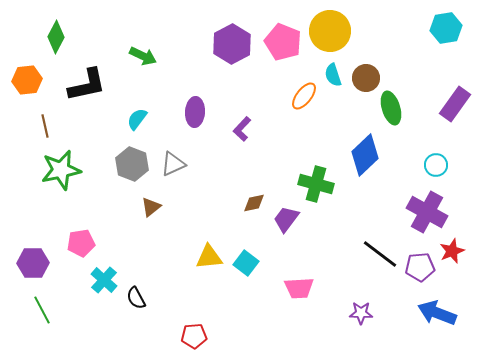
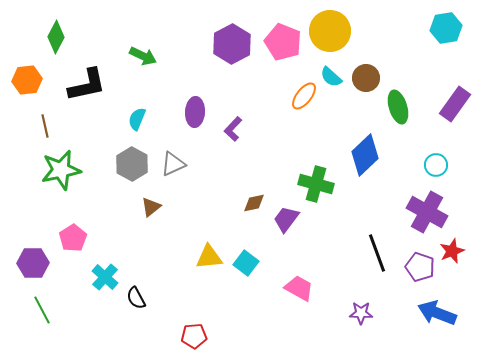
cyan semicircle at (333, 75): moved 2 px left, 2 px down; rotated 30 degrees counterclockwise
green ellipse at (391, 108): moved 7 px right, 1 px up
cyan semicircle at (137, 119): rotated 15 degrees counterclockwise
purple L-shape at (242, 129): moved 9 px left
gray hexagon at (132, 164): rotated 8 degrees clockwise
pink pentagon at (81, 243): moved 8 px left, 5 px up; rotated 24 degrees counterclockwise
black line at (380, 254): moved 3 px left, 1 px up; rotated 33 degrees clockwise
purple pentagon at (420, 267): rotated 24 degrees clockwise
cyan cross at (104, 280): moved 1 px right, 3 px up
pink trapezoid at (299, 288): rotated 148 degrees counterclockwise
